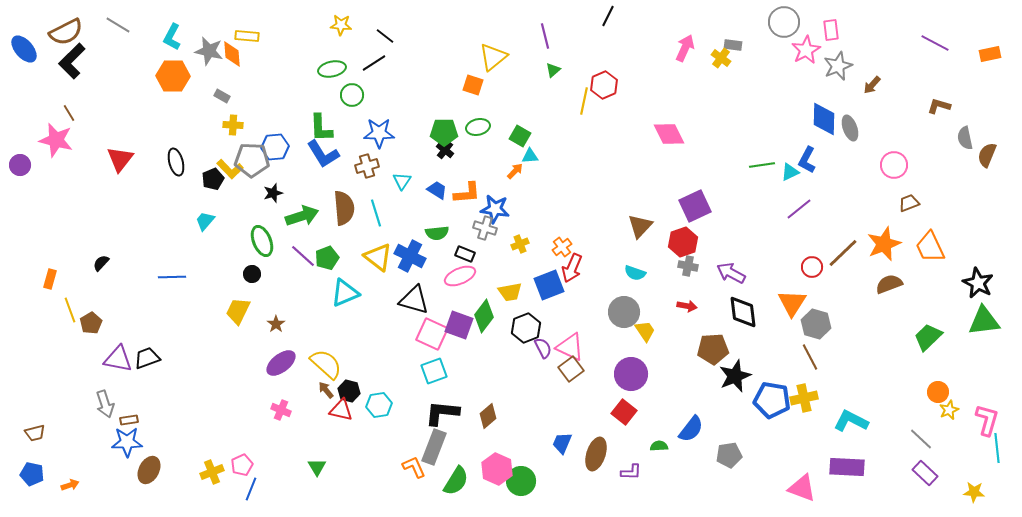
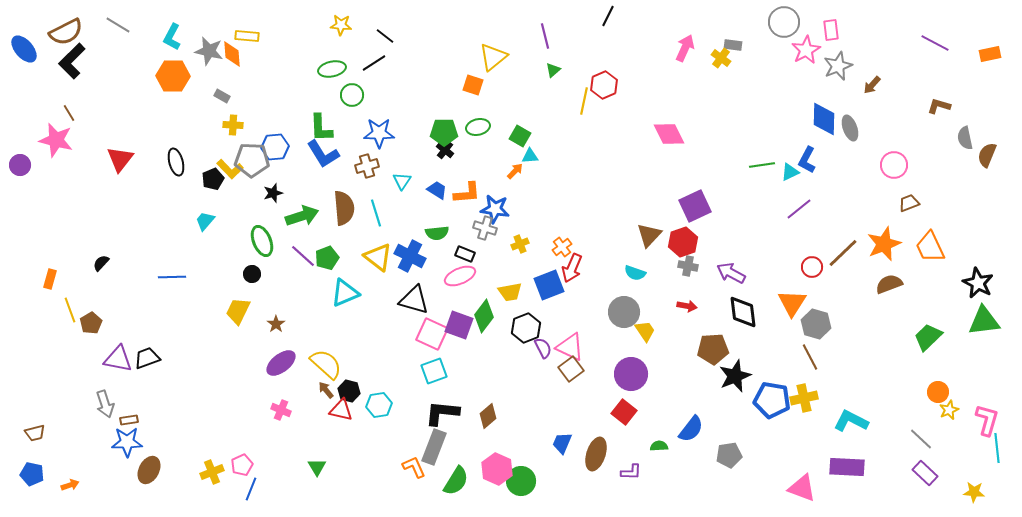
brown triangle at (640, 226): moved 9 px right, 9 px down
